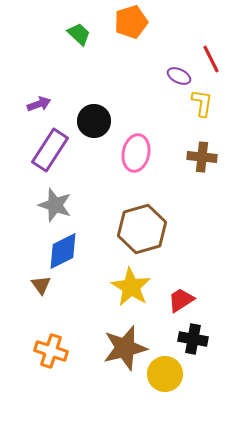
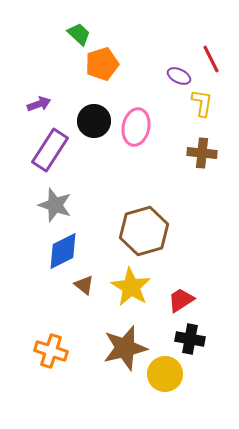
orange pentagon: moved 29 px left, 42 px down
pink ellipse: moved 26 px up
brown cross: moved 4 px up
brown hexagon: moved 2 px right, 2 px down
brown triangle: moved 43 px right; rotated 15 degrees counterclockwise
black cross: moved 3 px left
